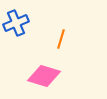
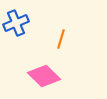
pink diamond: rotated 28 degrees clockwise
